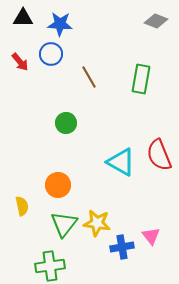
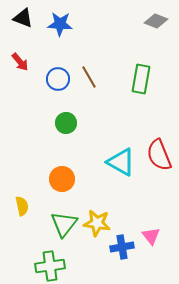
black triangle: rotated 20 degrees clockwise
blue circle: moved 7 px right, 25 px down
orange circle: moved 4 px right, 6 px up
